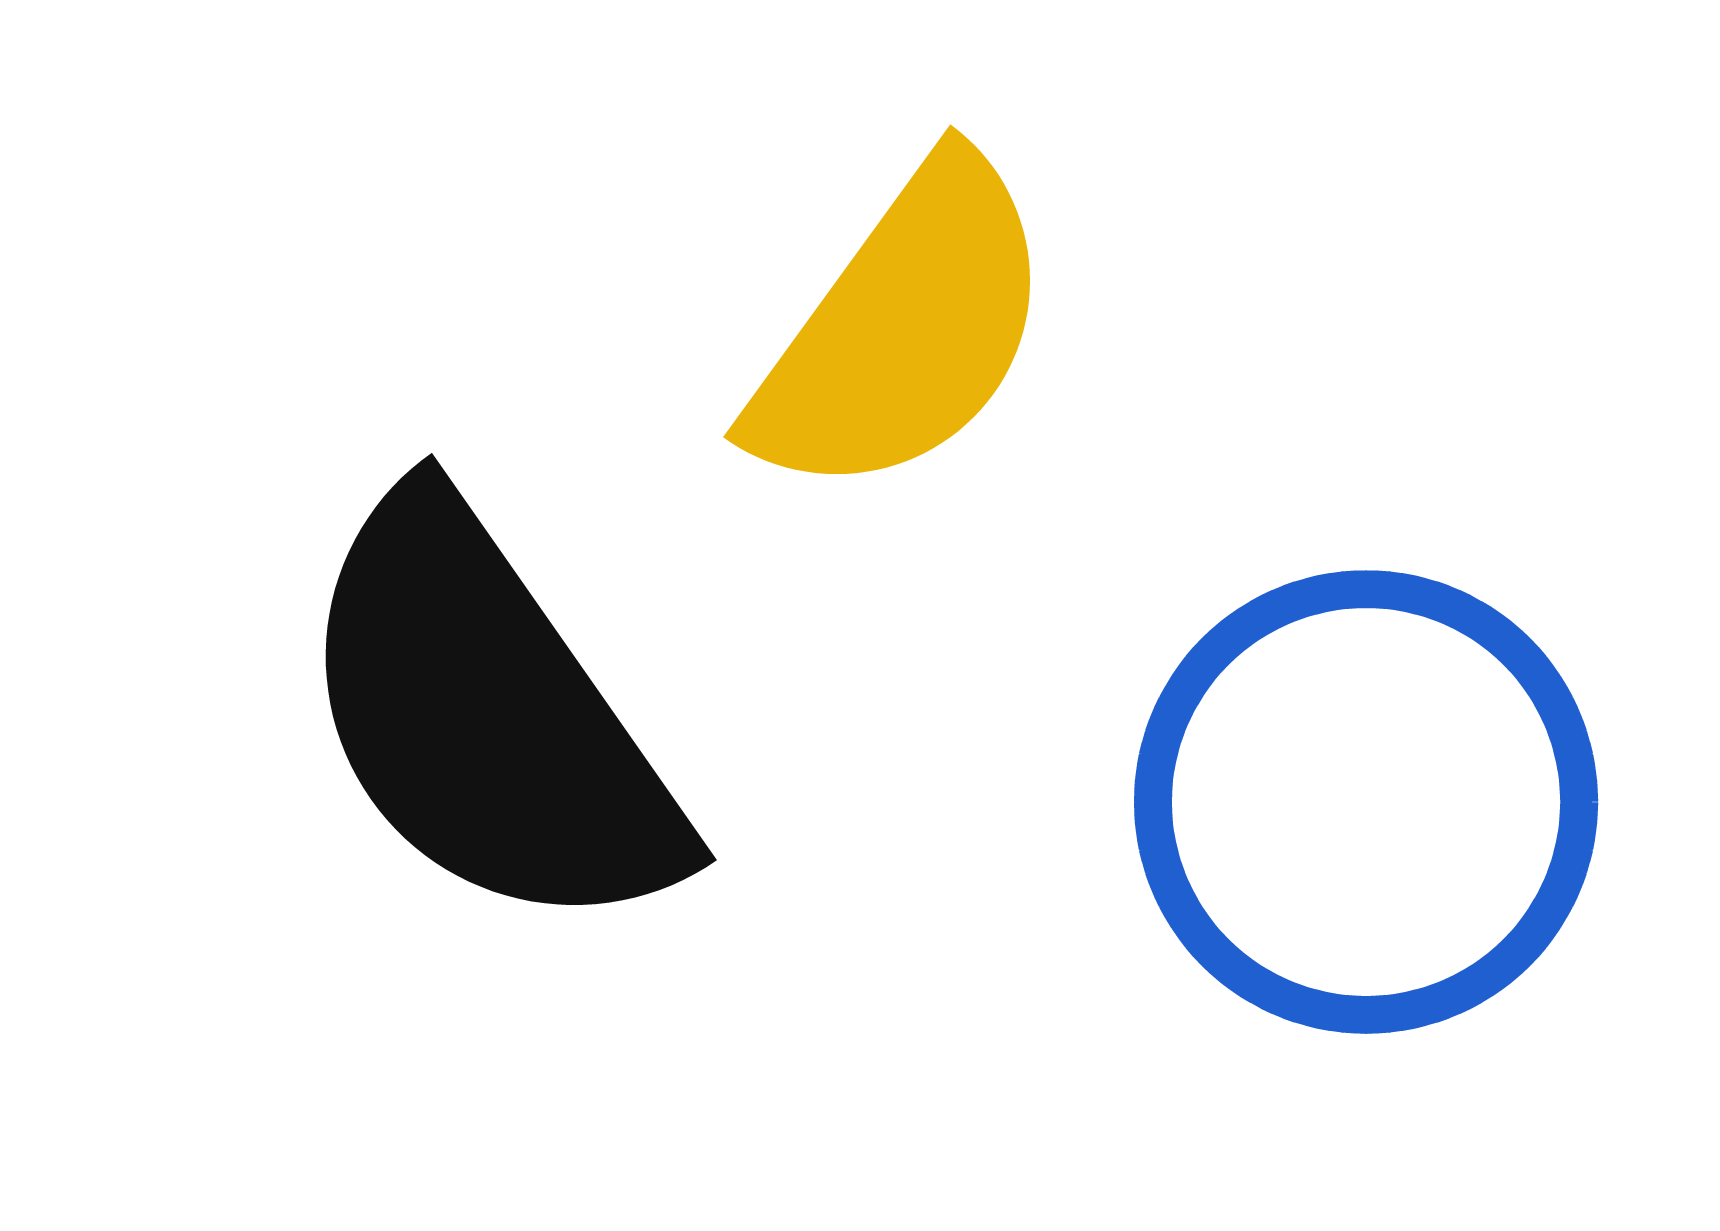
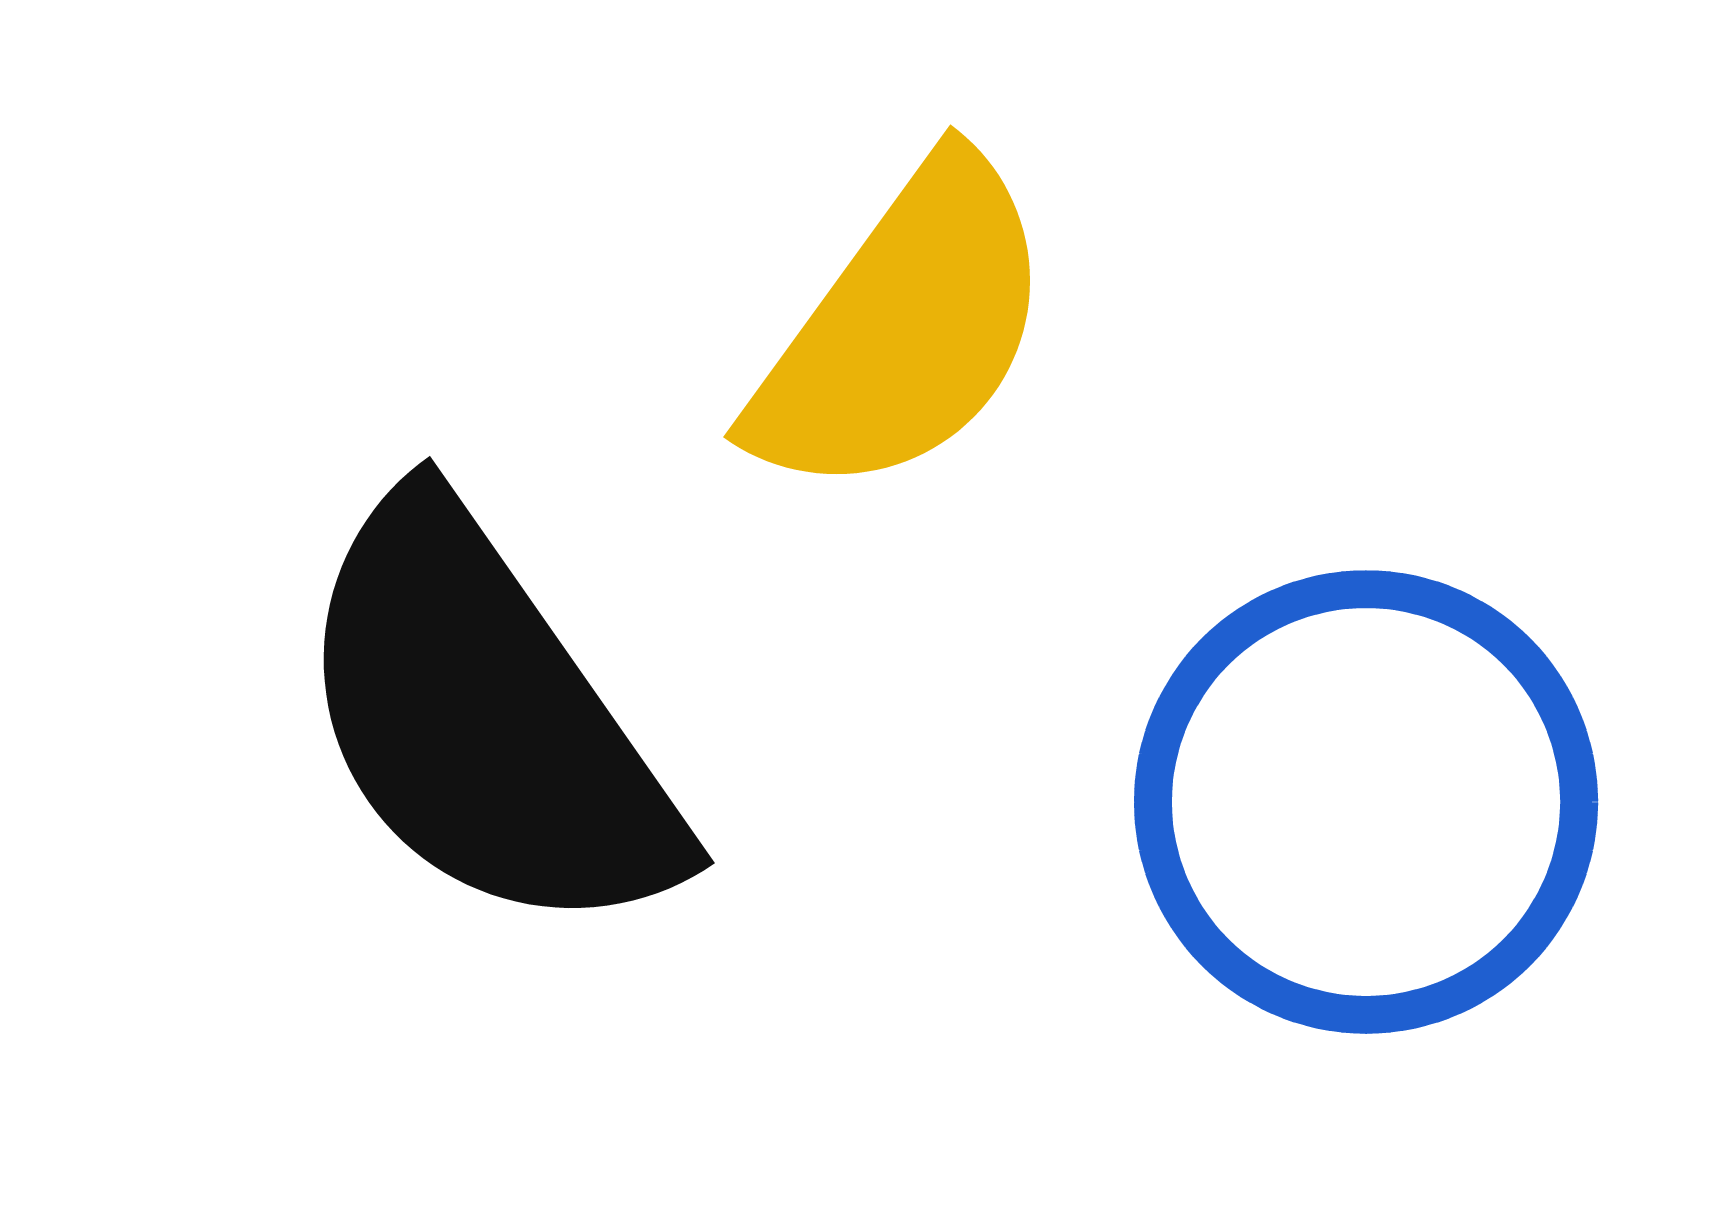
black semicircle: moved 2 px left, 3 px down
